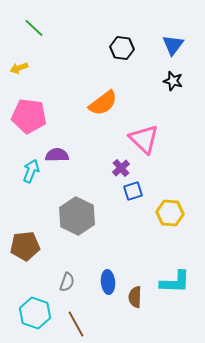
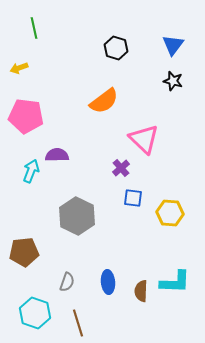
green line: rotated 35 degrees clockwise
black hexagon: moved 6 px left; rotated 10 degrees clockwise
orange semicircle: moved 1 px right, 2 px up
pink pentagon: moved 3 px left
blue square: moved 7 px down; rotated 24 degrees clockwise
brown pentagon: moved 1 px left, 6 px down
brown semicircle: moved 6 px right, 6 px up
brown line: moved 2 px right, 1 px up; rotated 12 degrees clockwise
